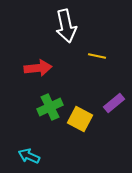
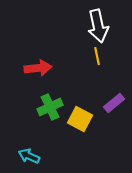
white arrow: moved 32 px right
yellow line: rotated 66 degrees clockwise
